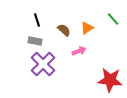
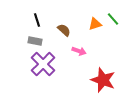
orange triangle: moved 8 px right, 4 px up; rotated 16 degrees clockwise
pink arrow: rotated 40 degrees clockwise
red star: moved 7 px left; rotated 15 degrees clockwise
